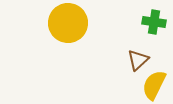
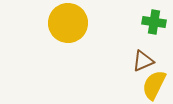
brown triangle: moved 5 px right, 1 px down; rotated 20 degrees clockwise
